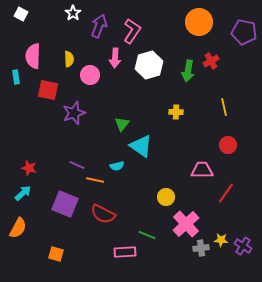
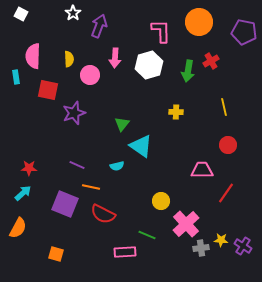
pink L-shape: moved 29 px right; rotated 35 degrees counterclockwise
red star: rotated 14 degrees counterclockwise
orange line: moved 4 px left, 7 px down
yellow circle: moved 5 px left, 4 px down
